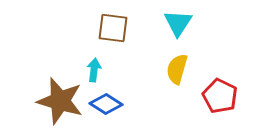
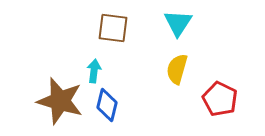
cyan arrow: moved 1 px down
red pentagon: moved 3 px down
blue diamond: moved 1 px right, 1 px down; rotated 72 degrees clockwise
